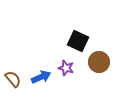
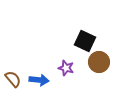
black square: moved 7 px right
blue arrow: moved 2 px left, 3 px down; rotated 30 degrees clockwise
